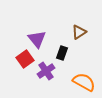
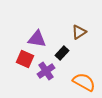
purple triangle: rotated 42 degrees counterclockwise
black rectangle: rotated 24 degrees clockwise
red square: rotated 30 degrees counterclockwise
